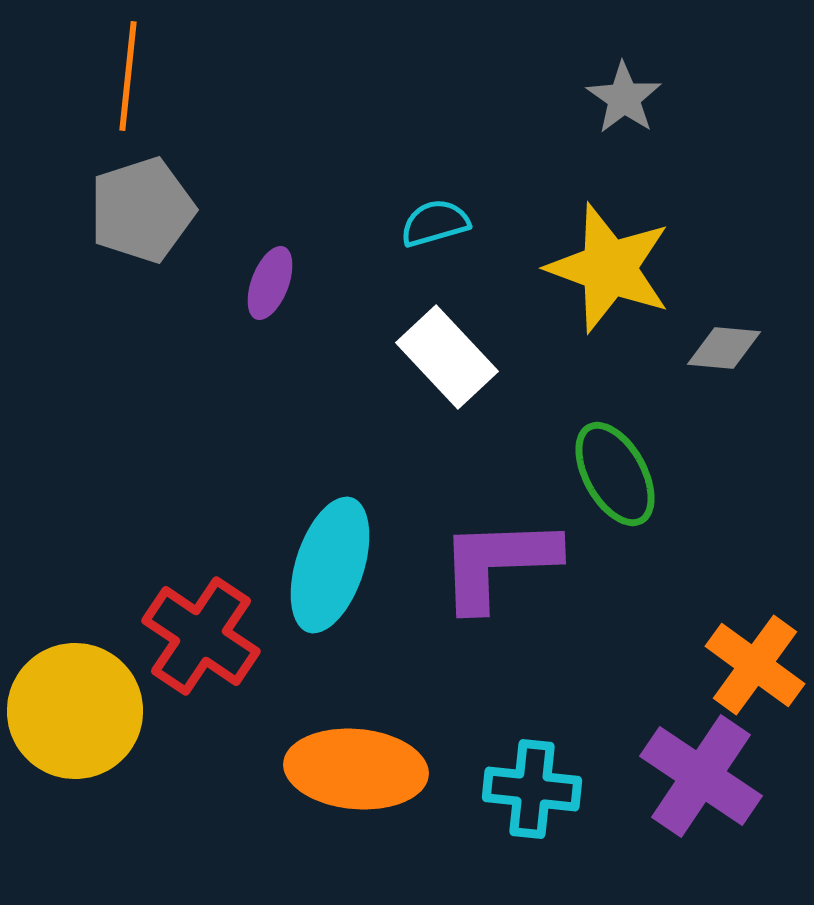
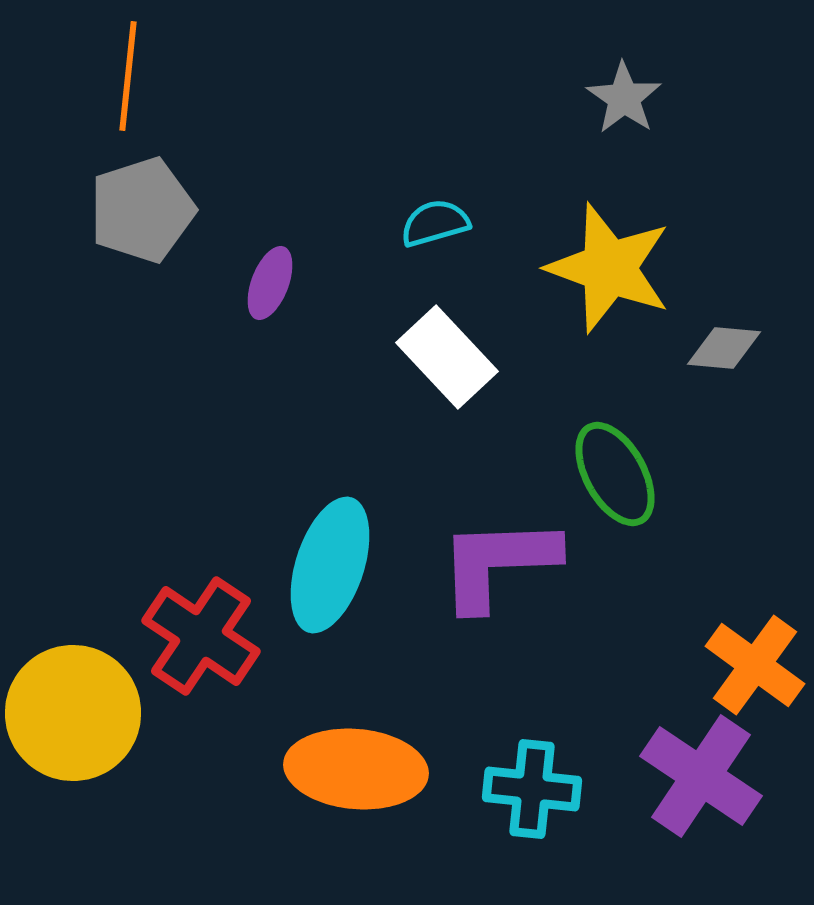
yellow circle: moved 2 px left, 2 px down
